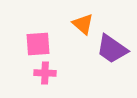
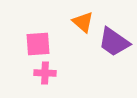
orange triangle: moved 2 px up
purple trapezoid: moved 2 px right, 7 px up
